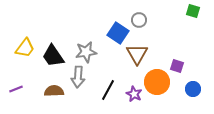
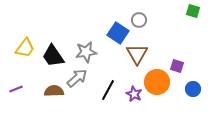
gray arrow: moved 1 px left, 1 px down; rotated 135 degrees counterclockwise
